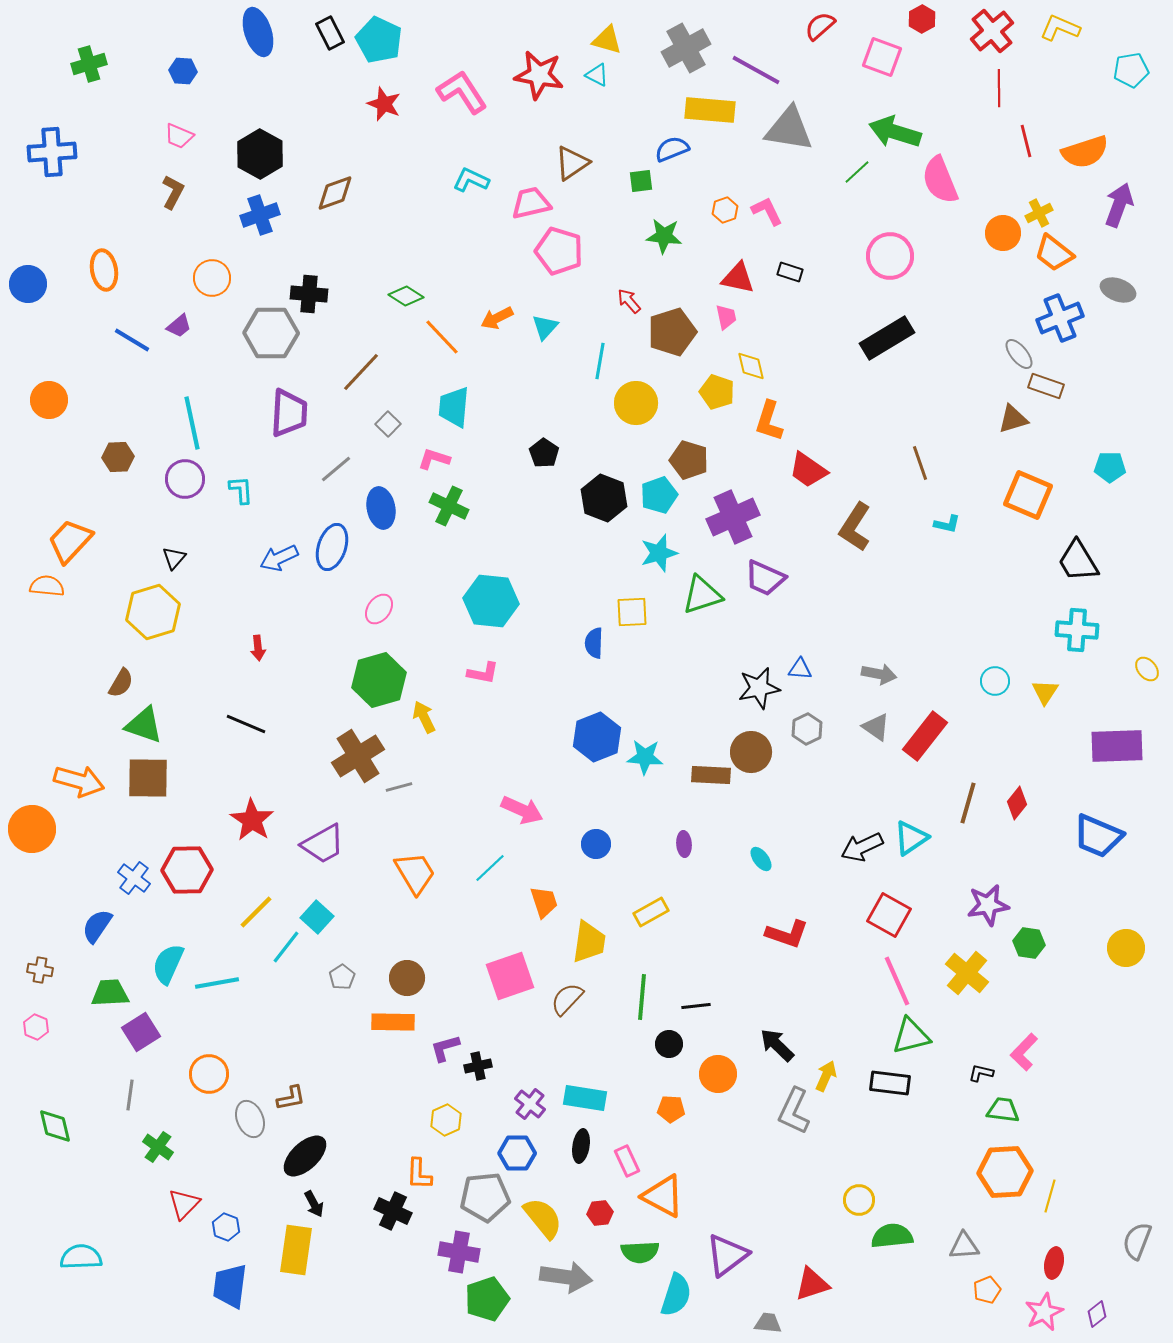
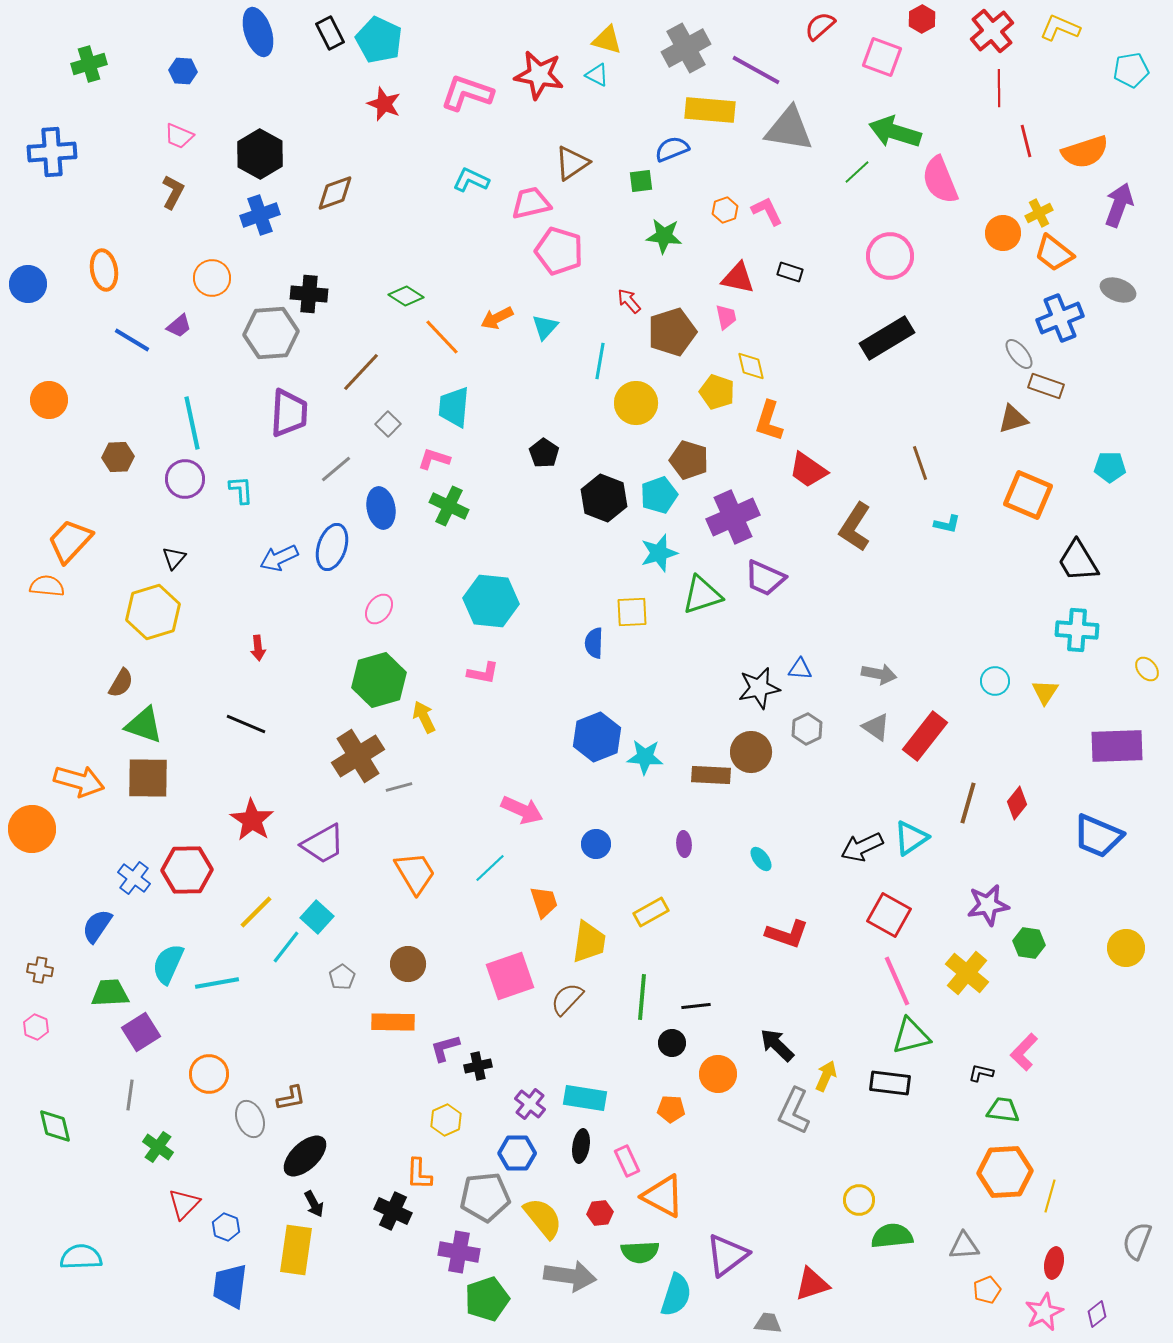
pink L-shape at (462, 92): moved 5 px right, 1 px down; rotated 38 degrees counterclockwise
gray hexagon at (271, 333): rotated 4 degrees counterclockwise
brown circle at (407, 978): moved 1 px right, 14 px up
black circle at (669, 1044): moved 3 px right, 1 px up
gray arrow at (566, 1277): moved 4 px right, 1 px up
